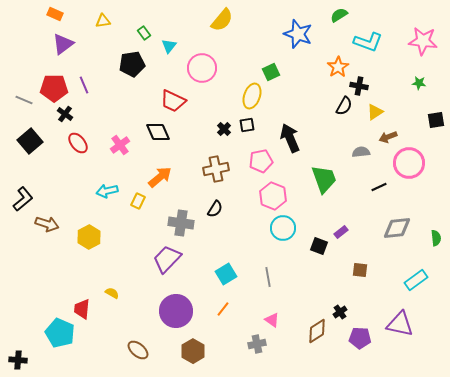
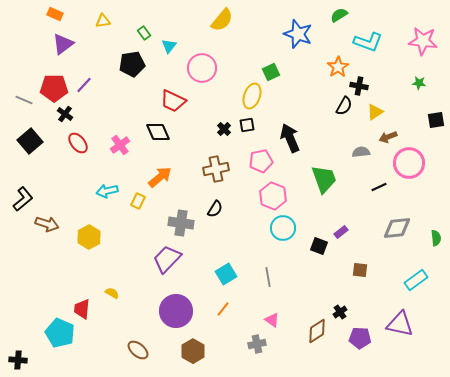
purple line at (84, 85): rotated 66 degrees clockwise
